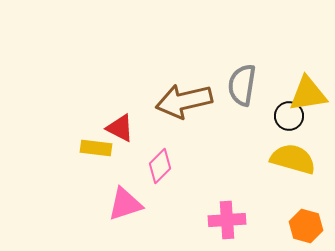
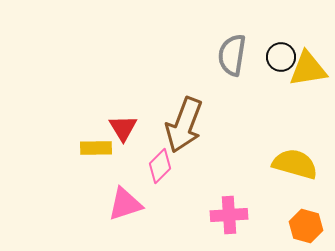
gray semicircle: moved 10 px left, 30 px up
yellow triangle: moved 25 px up
brown arrow: moved 24 px down; rotated 56 degrees counterclockwise
black circle: moved 8 px left, 59 px up
red triangle: moved 3 px right; rotated 32 degrees clockwise
yellow rectangle: rotated 8 degrees counterclockwise
yellow semicircle: moved 2 px right, 5 px down
pink cross: moved 2 px right, 5 px up
